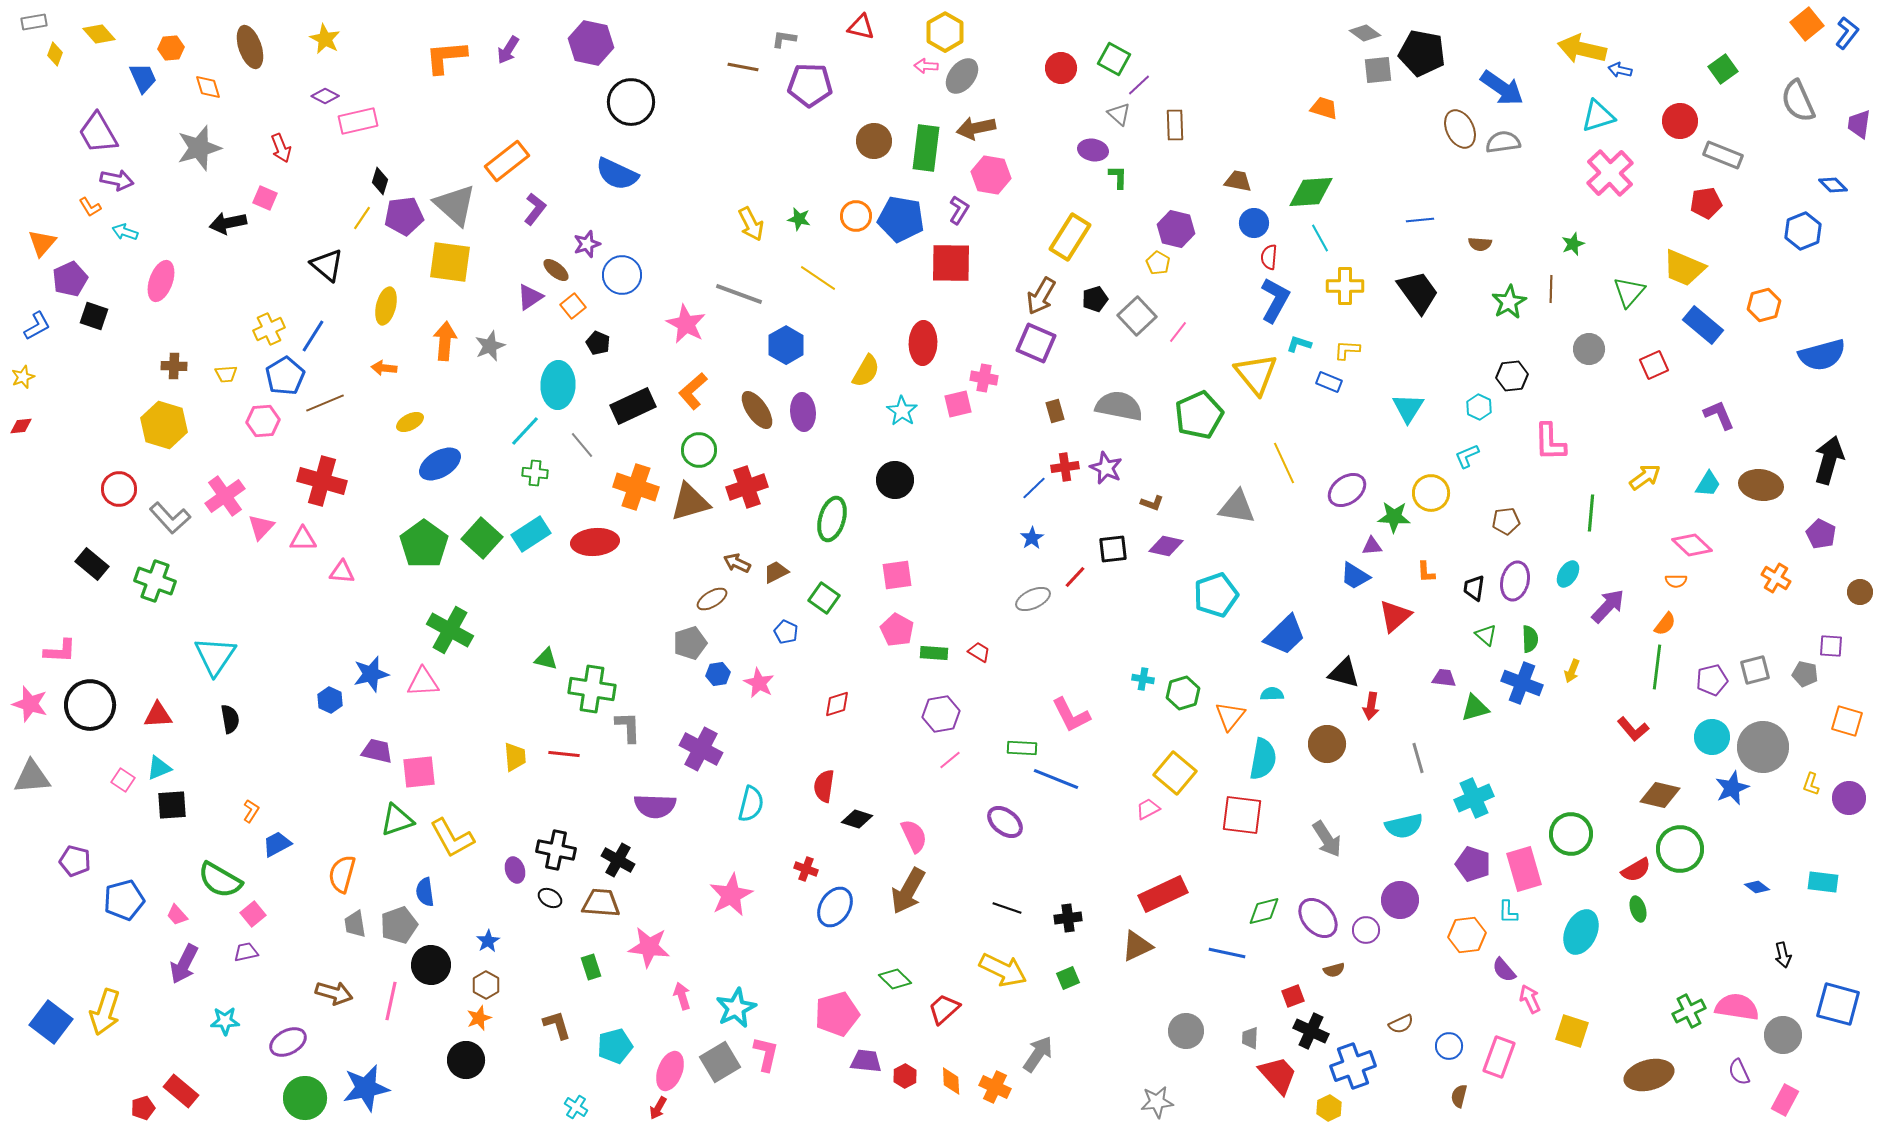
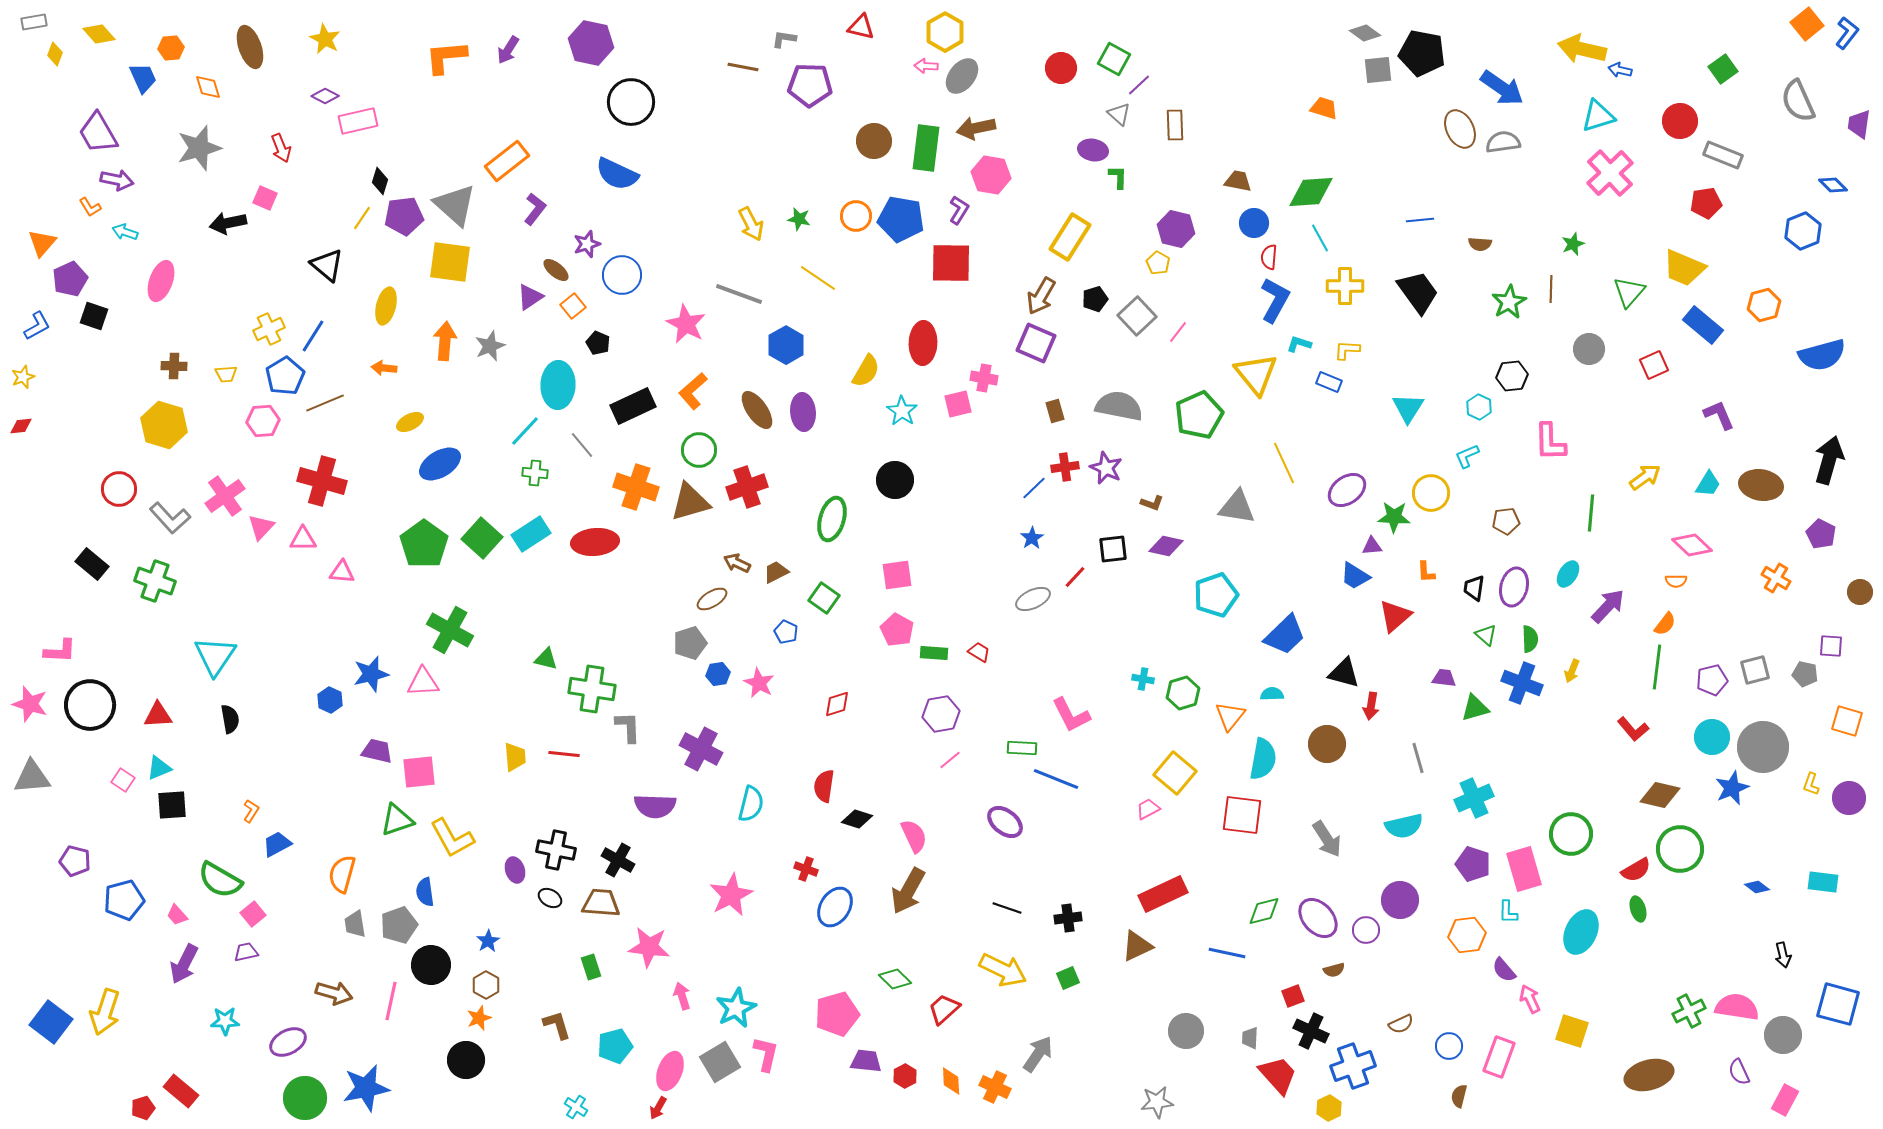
purple ellipse at (1515, 581): moved 1 px left, 6 px down
